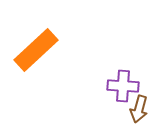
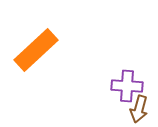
purple cross: moved 4 px right
